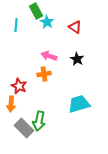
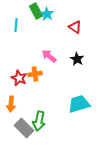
cyan star: moved 8 px up
pink arrow: rotated 21 degrees clockwise
orange cross: moved 9 px left
red star: moved 8 px up
